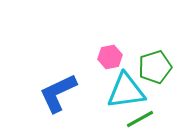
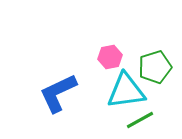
green line: moved 1 px down
